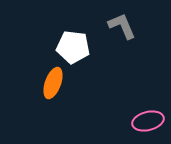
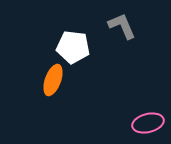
orange ellipse: moved 3 px up
pink ellipse: moved 2 px down
